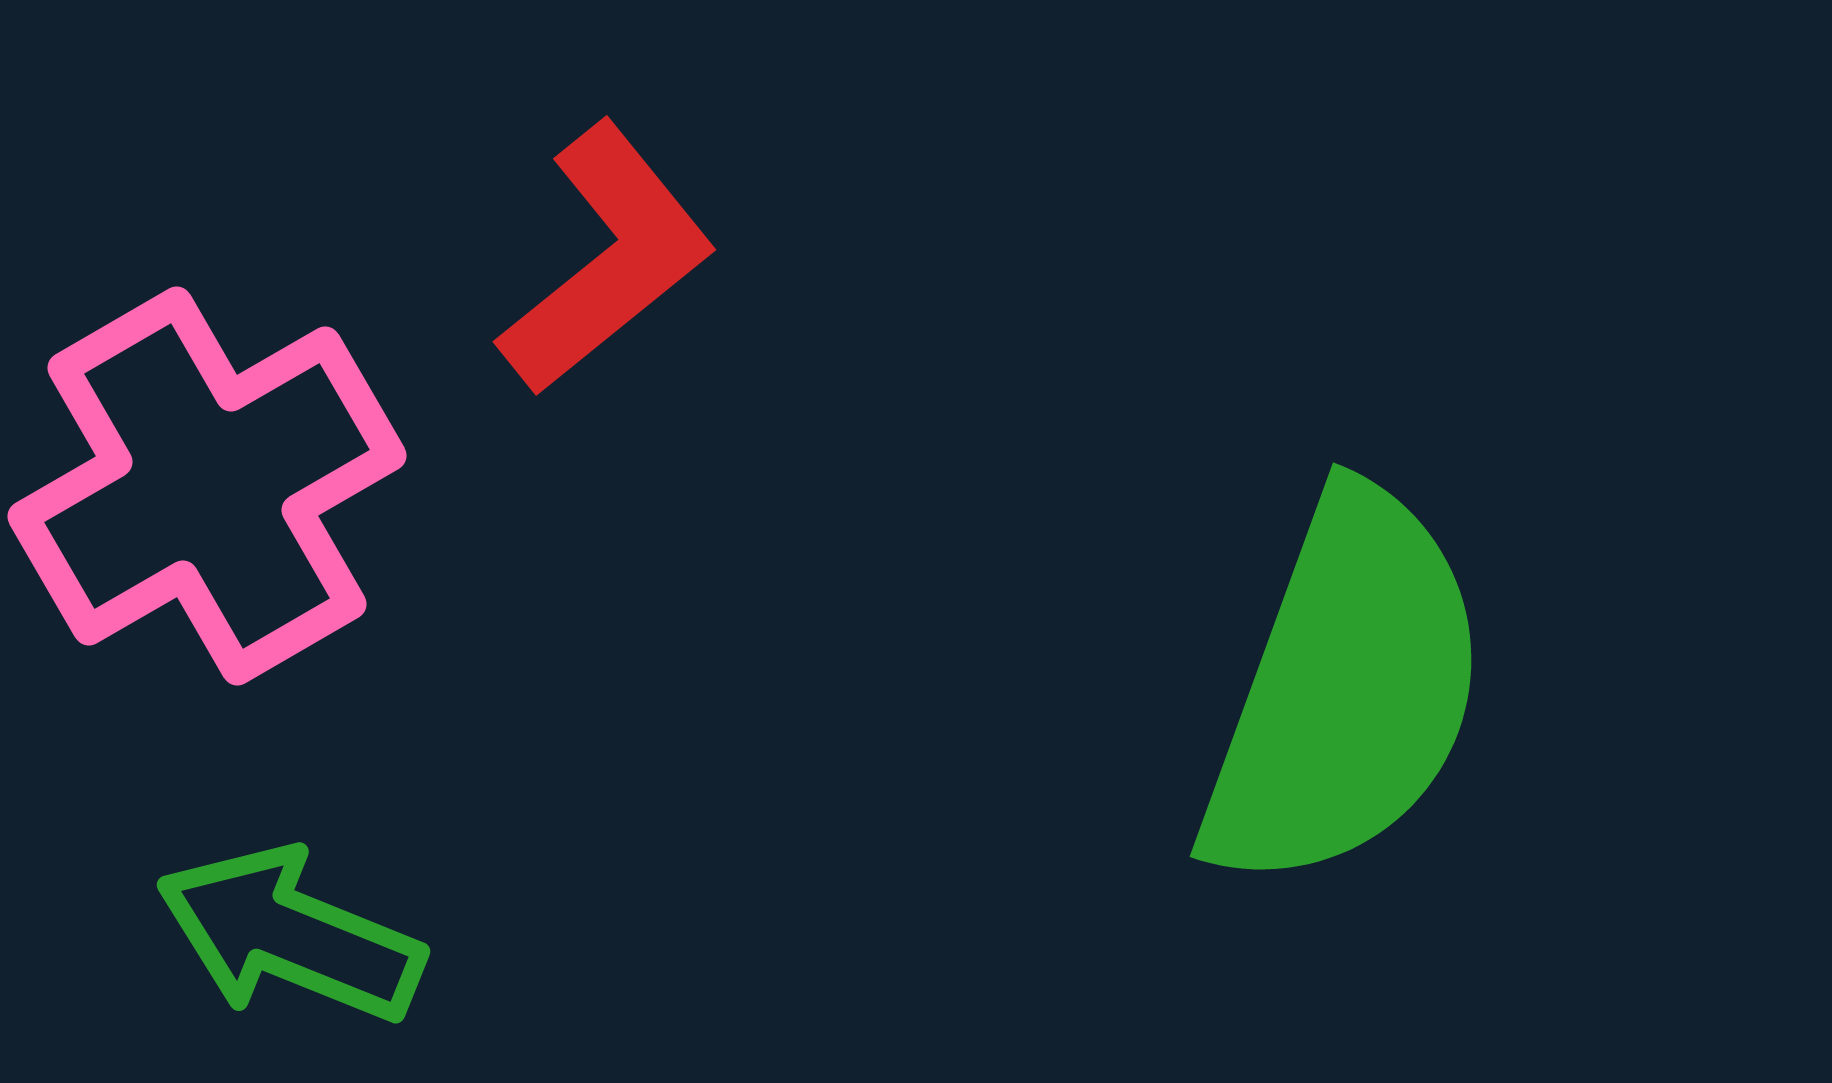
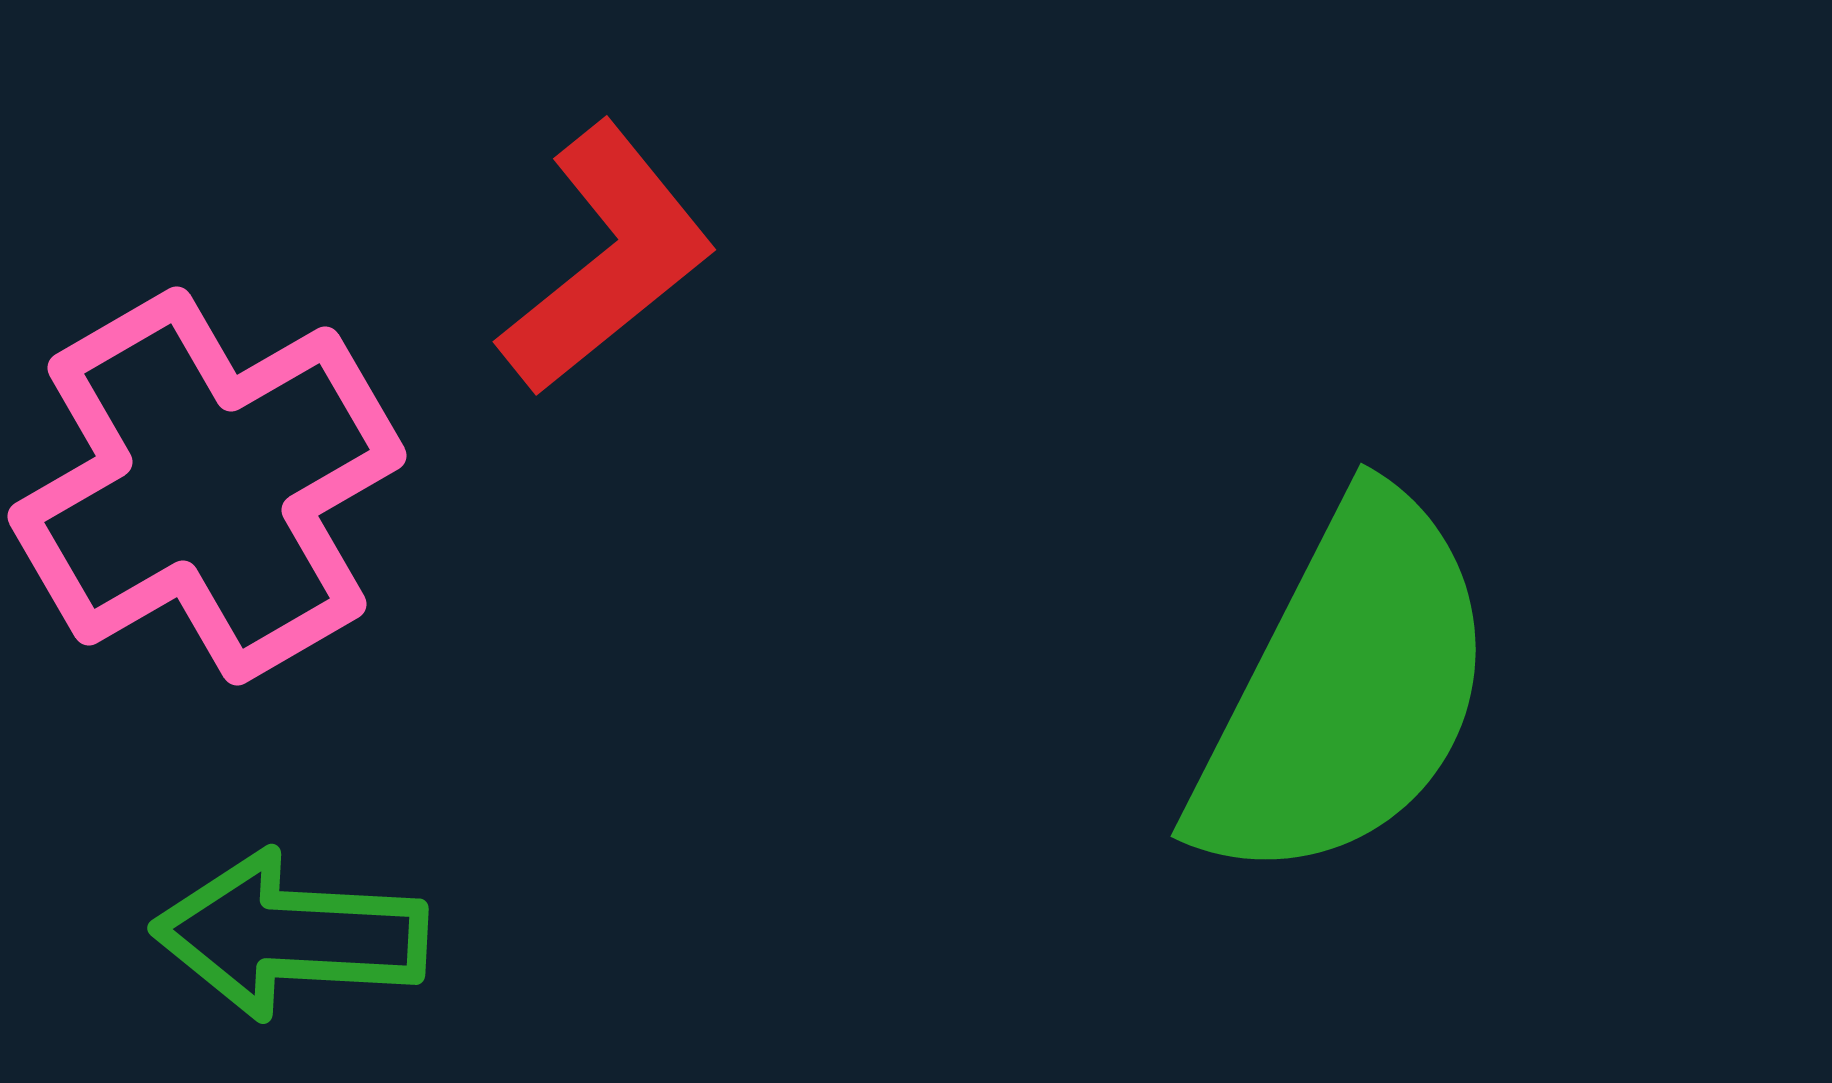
green semicircle: rotated 7 degrees clockwise
green arrow: rotated 19 degrees counterclockwise
